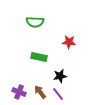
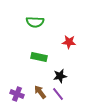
purple cross: moved 2 px left, 2 px down
